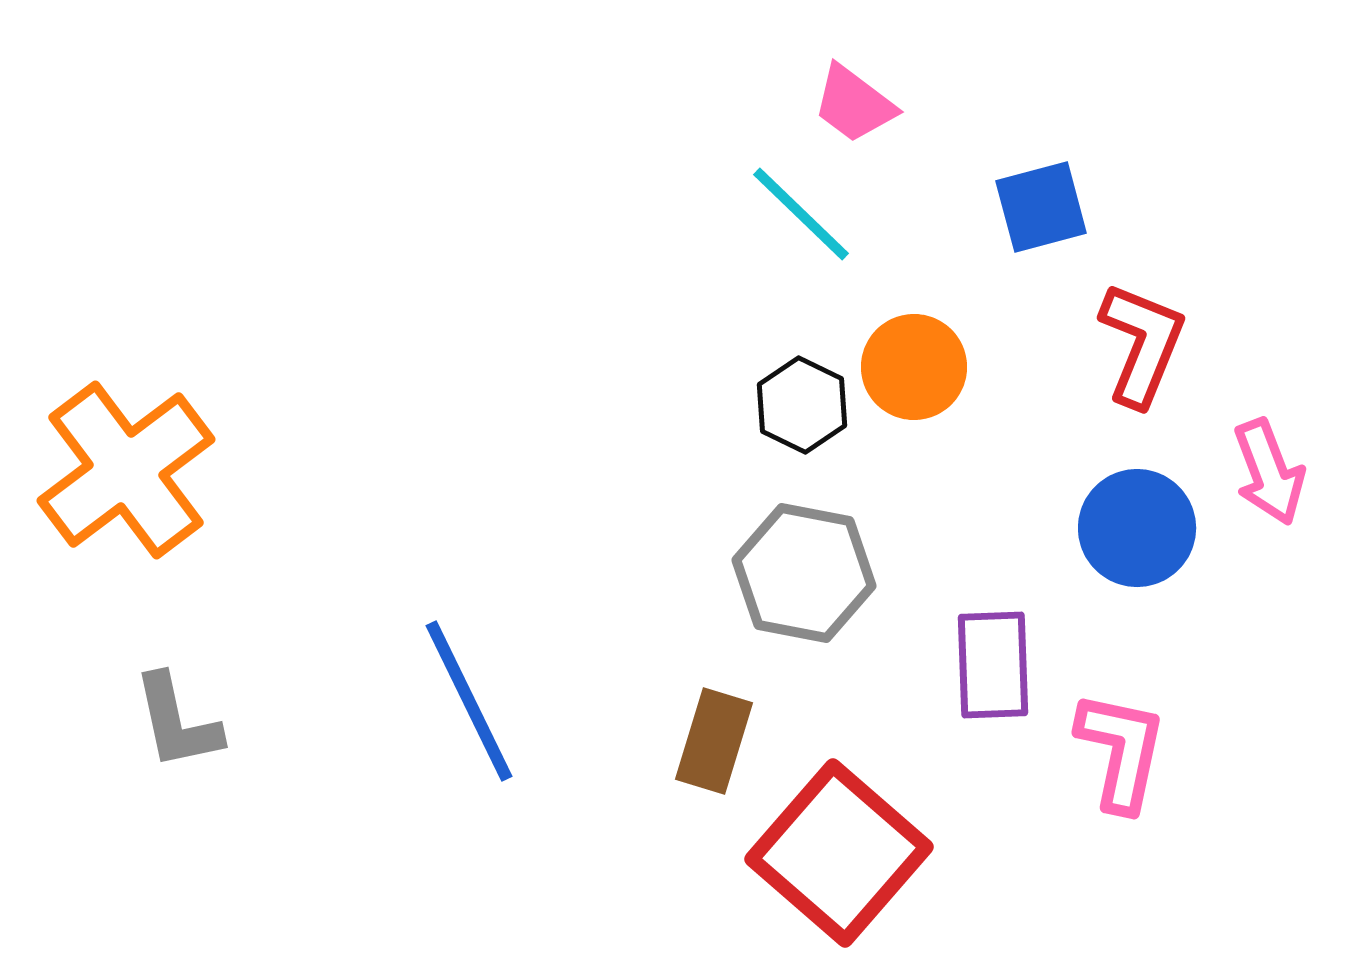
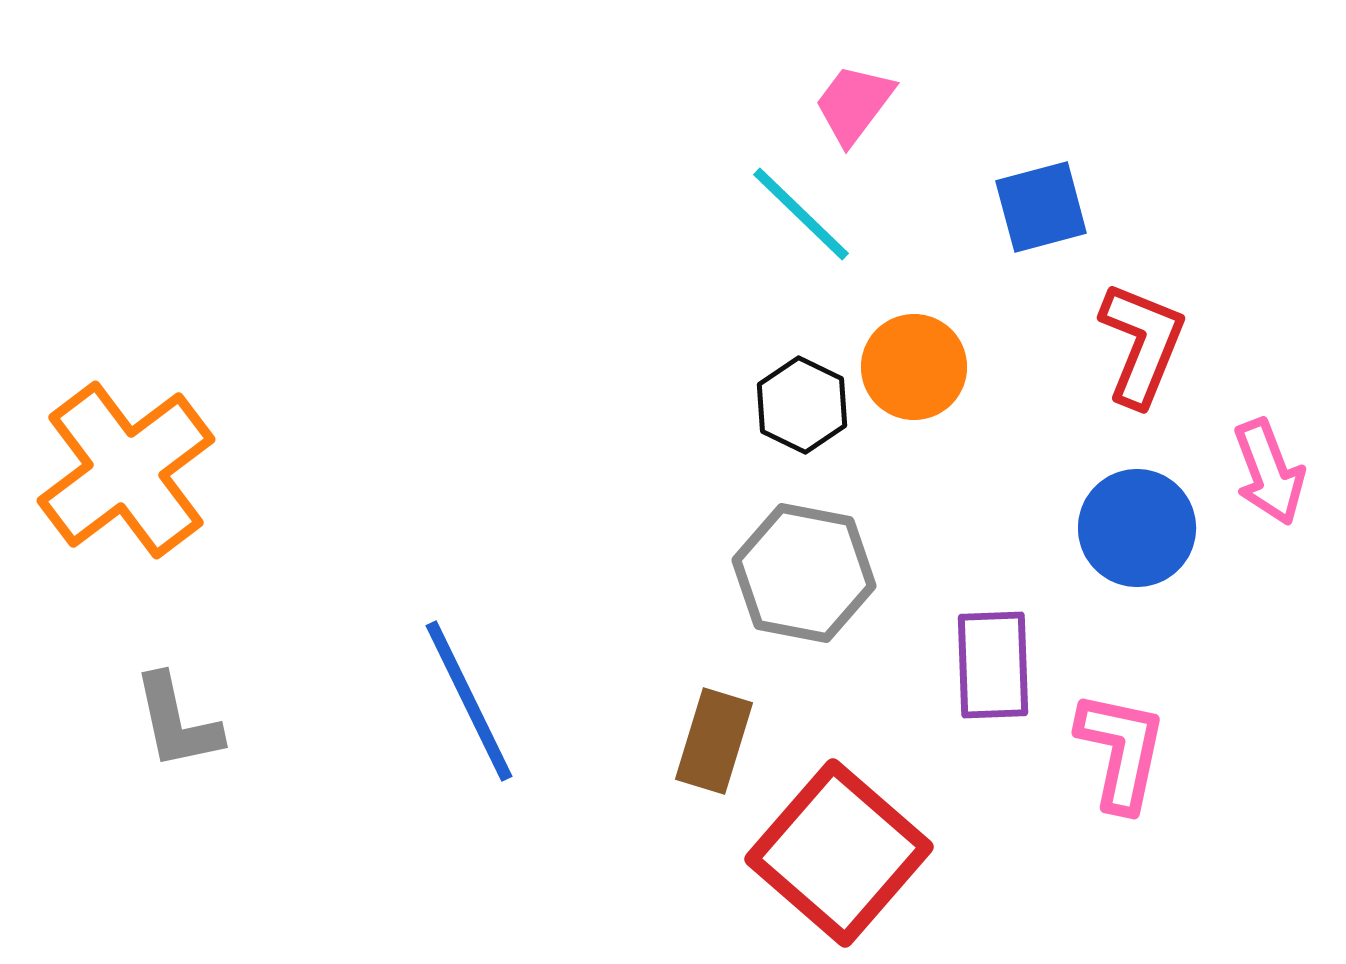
pink trapezoid: rotated 90 degrees clockwise
